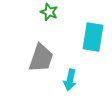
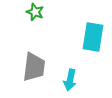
green star: moved 14 px left
gray trapezoid: moved 7 px left, 9 px down; rotated 12 degrees counterclockwise
